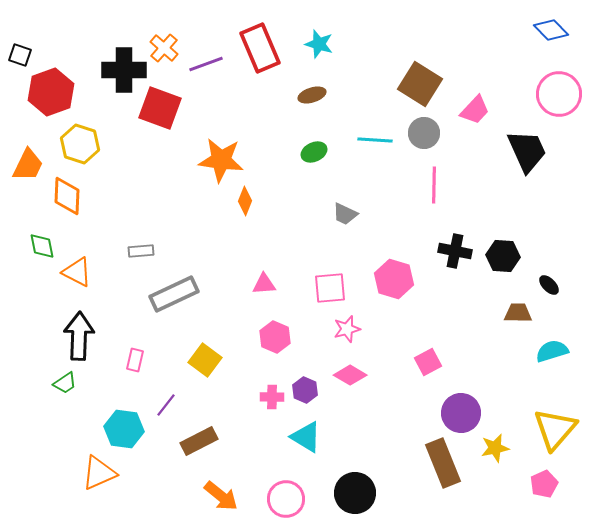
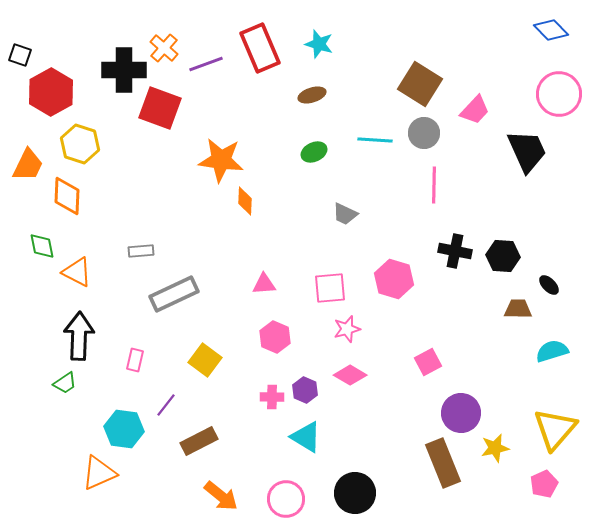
red hexagon at (51, 92): rotated 9 degrees counterclockwise
orange diamond at (245, 201): rotated 20 degrees counterclockwise
brown trapezoid at (518, 313): moved 4 px up
